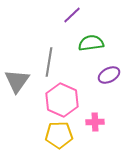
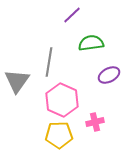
pink cross: rotated 12 degrees counterclockwise
